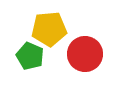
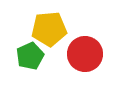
green pentagon: rotated 24 degrees clockwise
